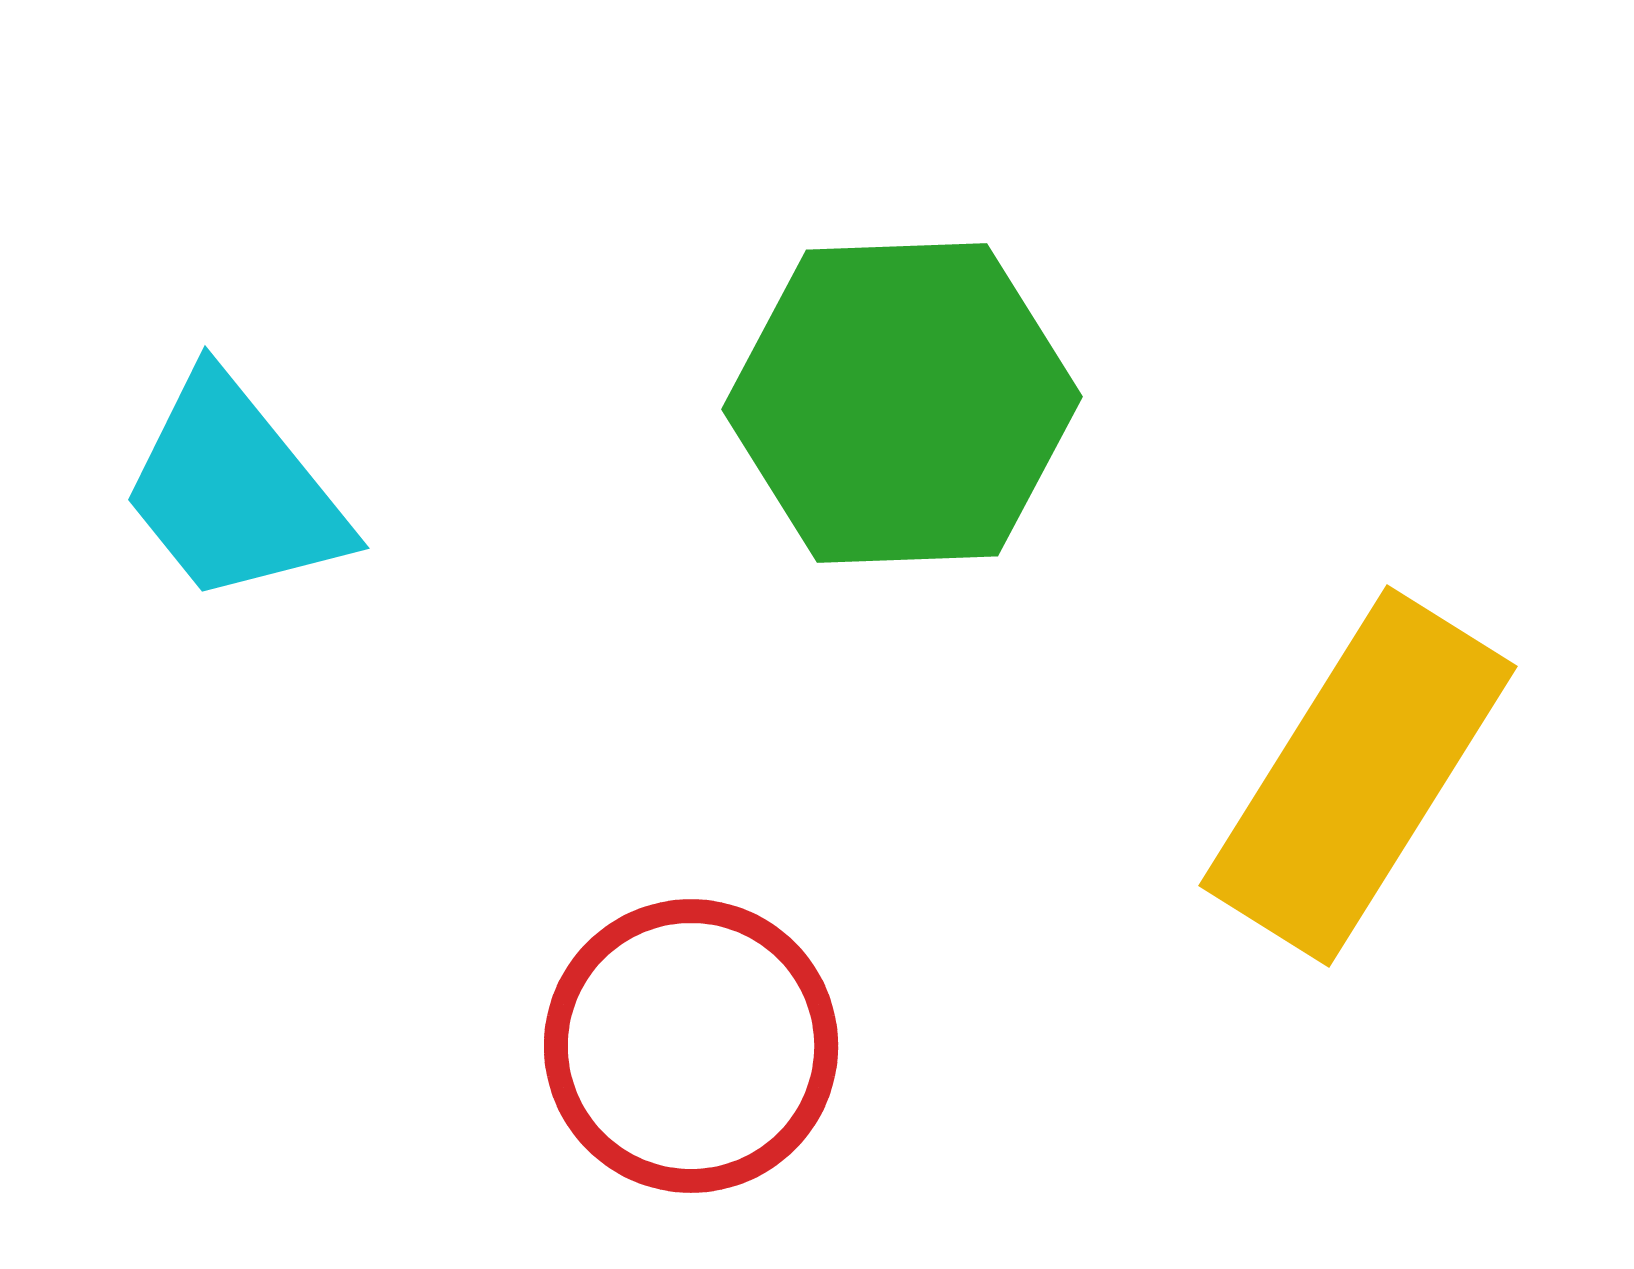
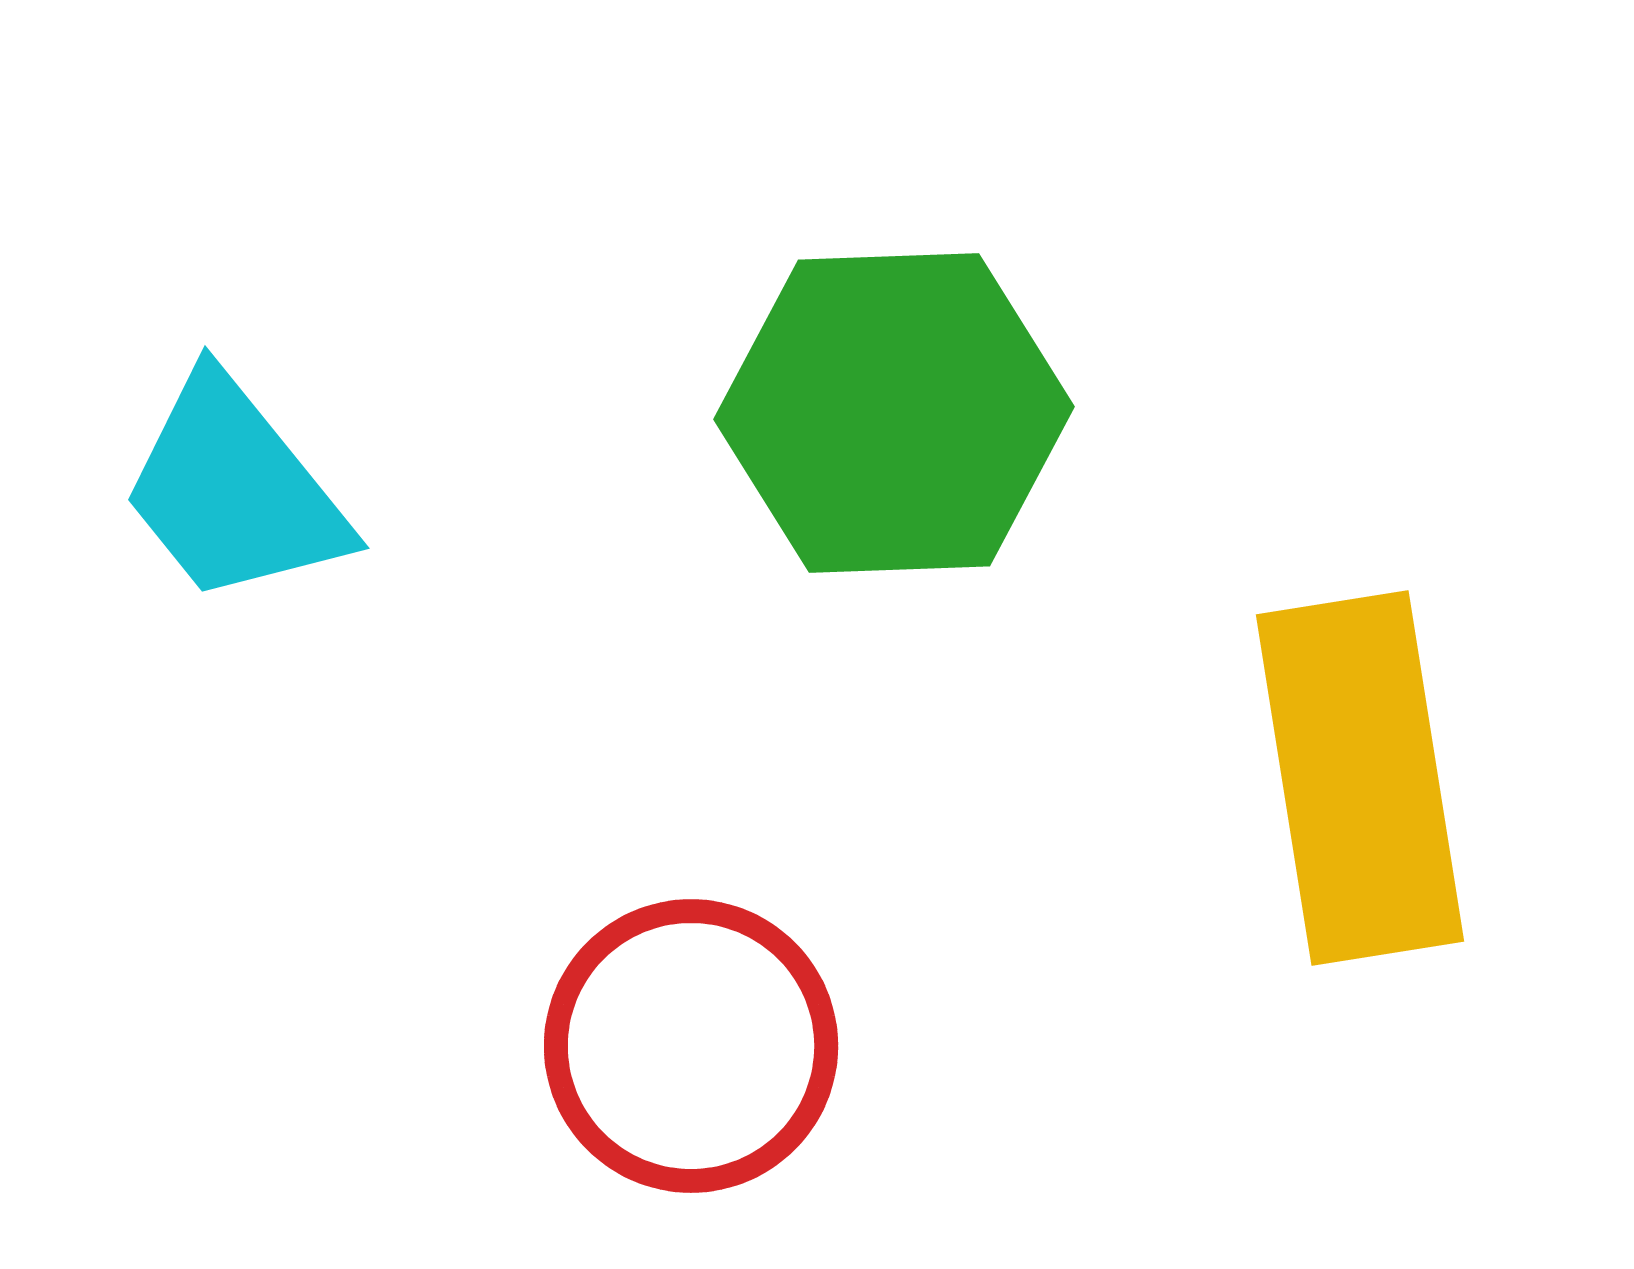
green hexagon: moved 8 px left, 10 px down
yellow rectangle: moved 2 px right, 2 px down; rotated 41 degrees counterclockwise
